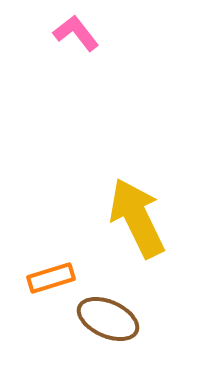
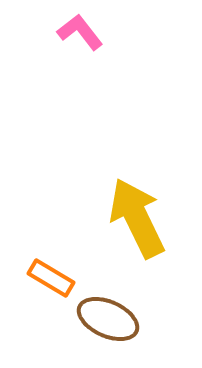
pink L-shape: moved 4 px right, 1 px up
orange rectangle: rotated 48 degrees clockwise
